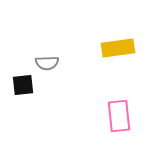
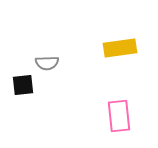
yellow rectangle: moved 2 px right
